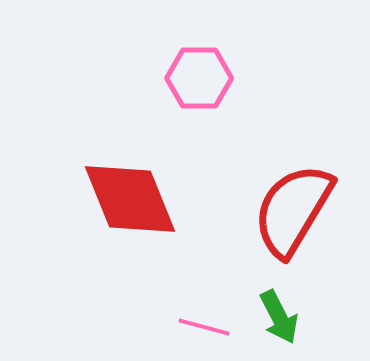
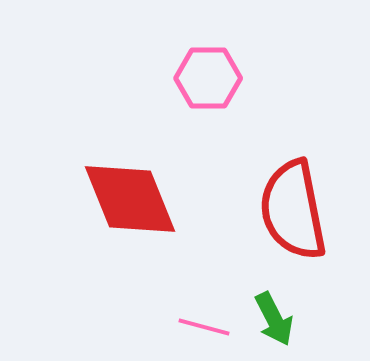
pink hexagon: moved 9 px right
red semicircle: rotated 42 degrees counterclockwise
green arrow: moved 5 px left, 2 px down
